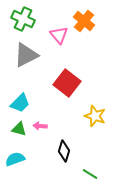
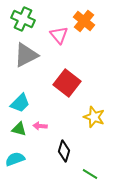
yellow star: moved 1 px left, 1 px down
